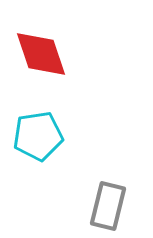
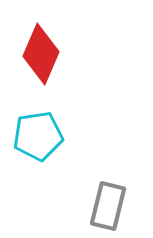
red diamond: rotated 42 degrees clockwise
